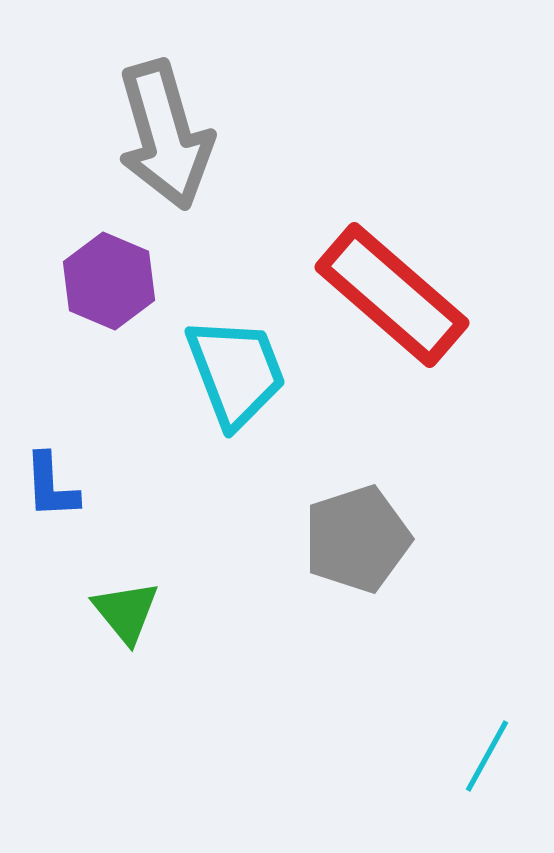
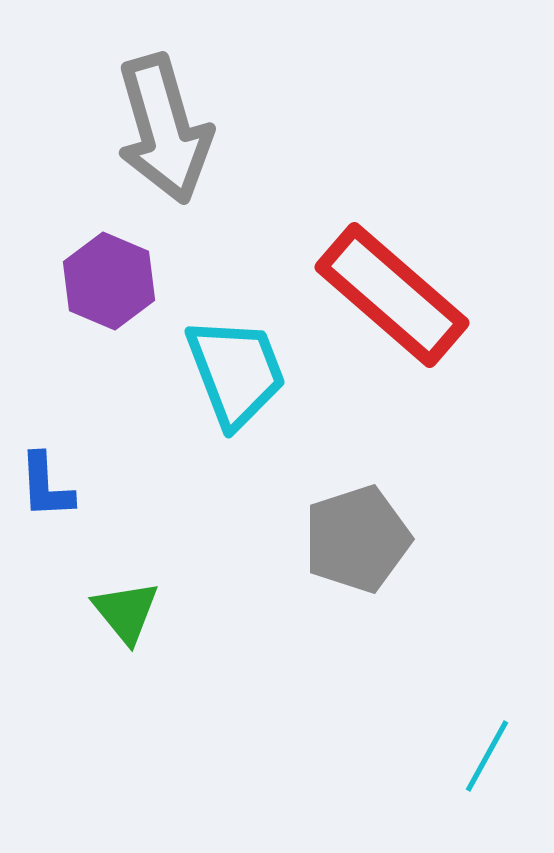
gray arrow: moved 1 px left, 6 px up
blue L-shape: moved 5 px left
